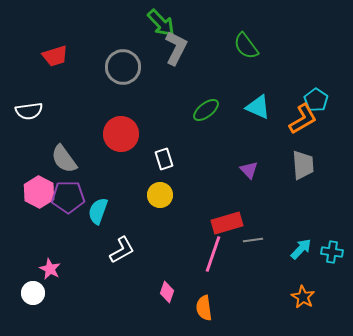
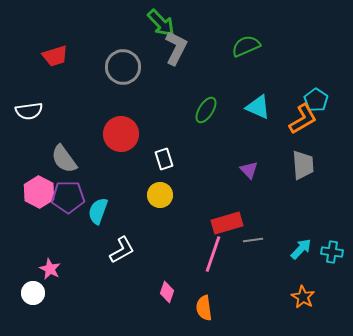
green semicircle: rotated 104 degrees clockwise
green ellipse: rotated 20 degrees counterclockwise
